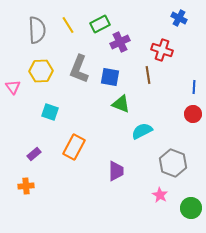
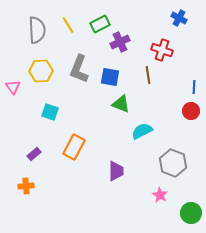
red circle: moved 2 px left, 3 px up
green circle: moved 5 px down
